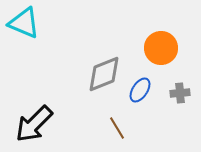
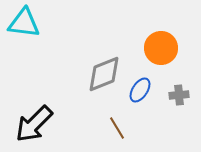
cyan triangle: rotated 16 degrees counterclockwise
gray cross: moved 1 px left, 2 px down
